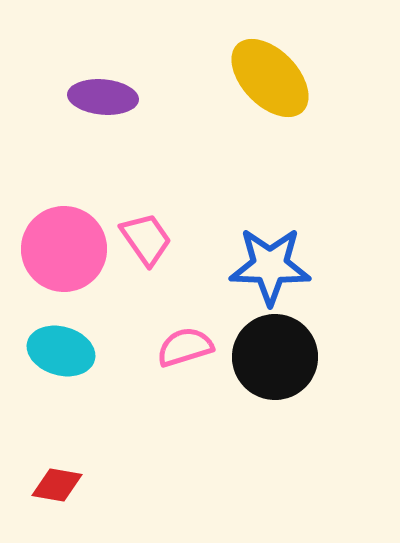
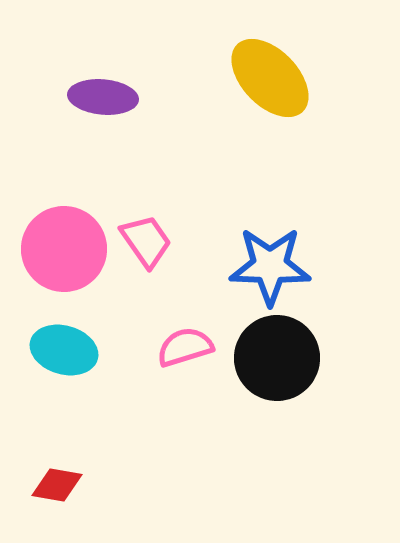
pink trapezoid: moved 2 px down
cyan ellipse: moved 3 px right, 1 px up
black circle: moved 2 px right, 1 px down
